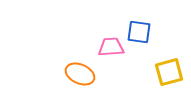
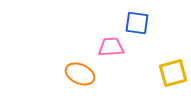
blue square: moved 2 px left, 9 px up
yellow square: moved 4 px right, 1 px down
